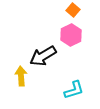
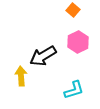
pink hexagon: moved 7 px right, 7 px down
